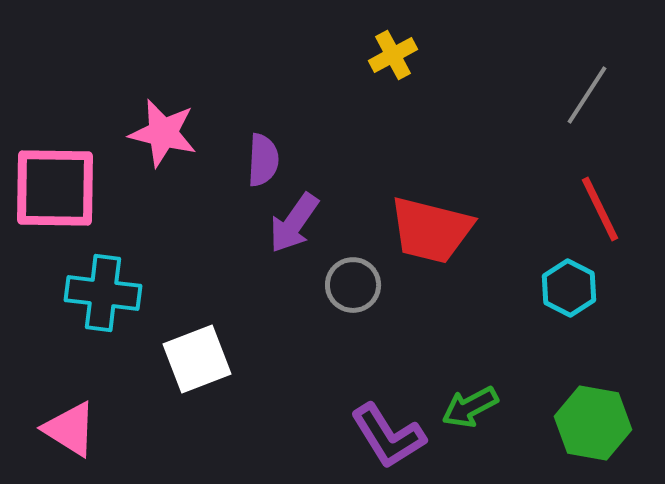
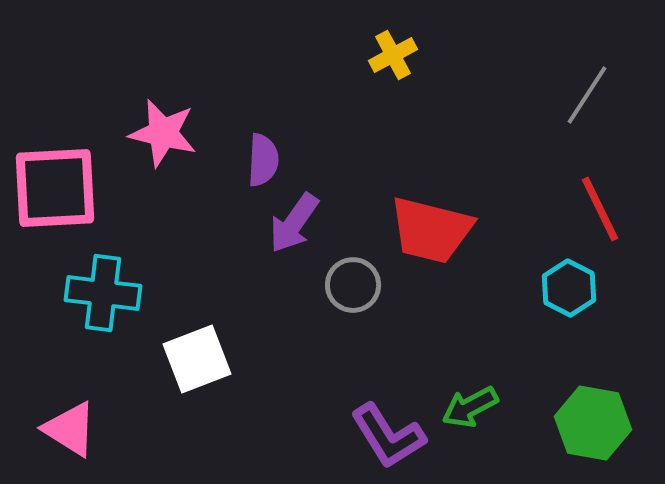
pink square: rotated 4 degrees counterclockwise
